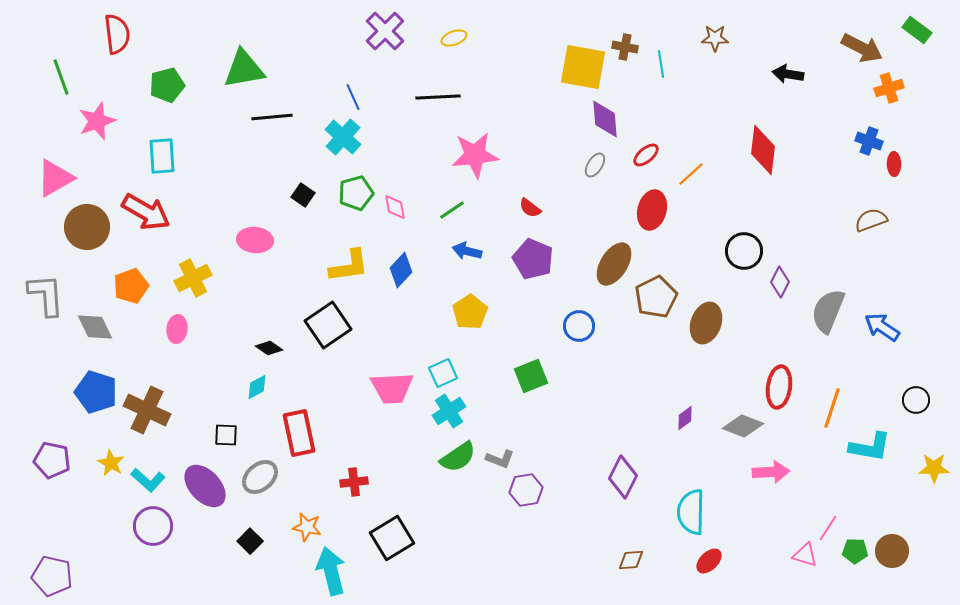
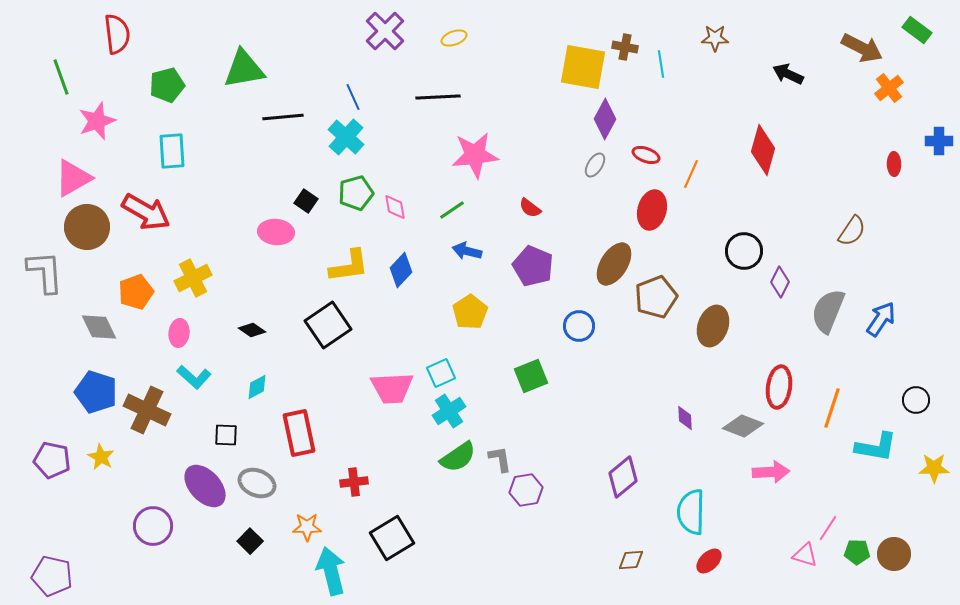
black arrow at (788, 74): rotated 16 degrees clockwise
orange cross at (889, 88): rotated 20 degrees counterclockwise
black line at (272, 117): moved 11 px right
purple diamond at (605, 119): rotated 33 degrees clockwise
cyan cross at (343, 137): moved 3 px right
blue cross at (869, 141): moved 70 px right; rotated 20 degrees counterclockwise
red diamond at (763, 150): rotated 9 degrees clockwise
red ellipse at (646, 155): rotated 60 degrees clockwise
cyan rectangle at (162, 156): moved 10 px right, 5 px up
orange line at (691, 174): rotated 24 degrees counterclockwise
pink triangle at (55, 178): moved 18 px right
black square at (303, 195): moved 3 px right, 6 px down
brown semicircle at (871, 220): moved 19 px left, 11 px down; rotated 144 degrees clockwise
pink ellipse at (255, 240): moved 21 px right, 8 px up
purple pentagon at (533, 259): moved 7 px down
orange pentagon at (131, 286): moved 5 px right, 6 px down
gray L-shape at (46, 295): moved 1 px left, 23 px up
brown pentagon at (656, 297): rotated 6 degrees clockwise
brown ellipse at (706, 323): moved 7 px right, 3 px down
gray diamond at (95, 327): moved 4 px right
blue arrow at (882, 327): moved 1 px left, 8 px up; rotated 90 degrees clockwise
pink ellipse at (177, 329): moved 2 px right, 4 px down
black diamond at (269, 348): moved 17 px left, 18 px up
cyan square at (443, 373): moved 2 px left
purple diamond at (685, 418): rotated 55 degrees counterclockwise
cyan L-shape at (870, 447): moved 6 px right
gray L-shape at (500, 459): rotated 120 degrees counterclockwise
yellow star at (111, 463): moved 10 px left, 6 px up
gray ellipse at (260, 477): moved 3 px left, 6 px down; rotated 63 degrees clockwise
purple diamond at (623, 477): rotated 24 degrees clockwise
cyan L-shape at (148, 480): moved 46 px right, 103 px up
orange star at (307, 527): rotated 12 degrees counterclockwise
green pentagon at (855, 551): moved 2 px right, 1 px down
brown circle at (892, 551): moved 2 px right, 3 px down
